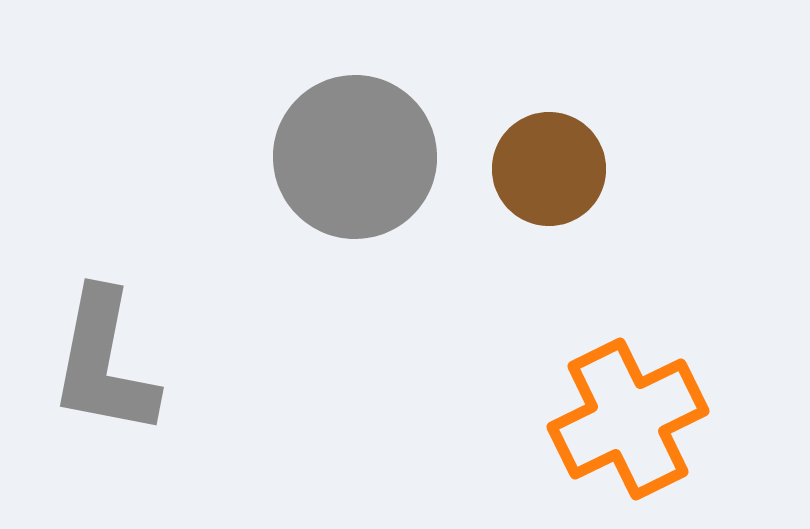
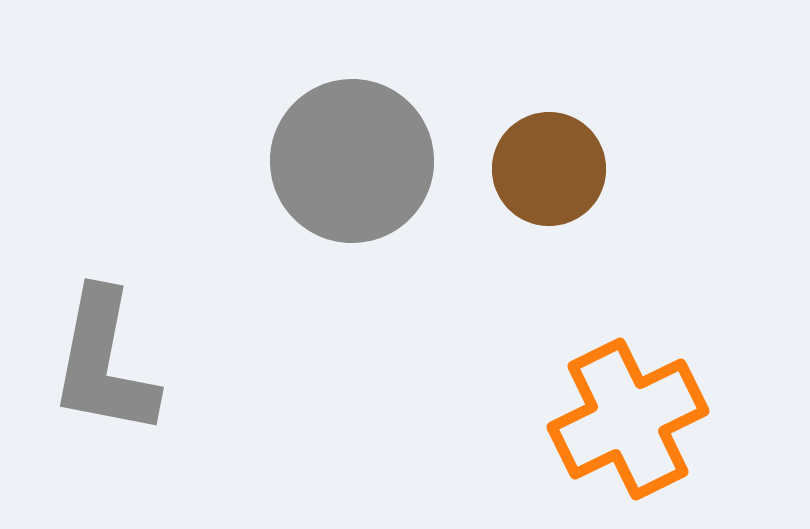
gray circle: moved 3 px left, 4 px down
